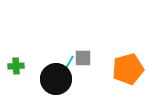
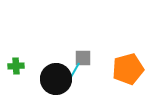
cyan line: moved 6 px right, 7 px down
